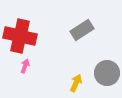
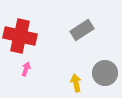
pink arrow: moved 1 px right, 3 px down
gray circle: moved 2 px left
yellow arrow: rotated 36 degrees counterclockwise
